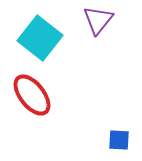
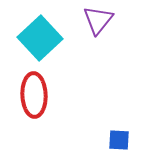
cyan square: rotated 9 degrees clockwise
red ellipse: moved 2 px right; rotated 36 degrees clockwise
